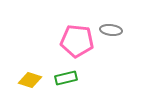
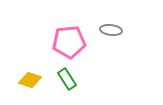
pink pentagon: moved 8 px left, 1 px down; rotated 12 degrees counterclockwise
green rectangle: moved 1 px right, 1 px down; rotated 70 degrees clockwise
